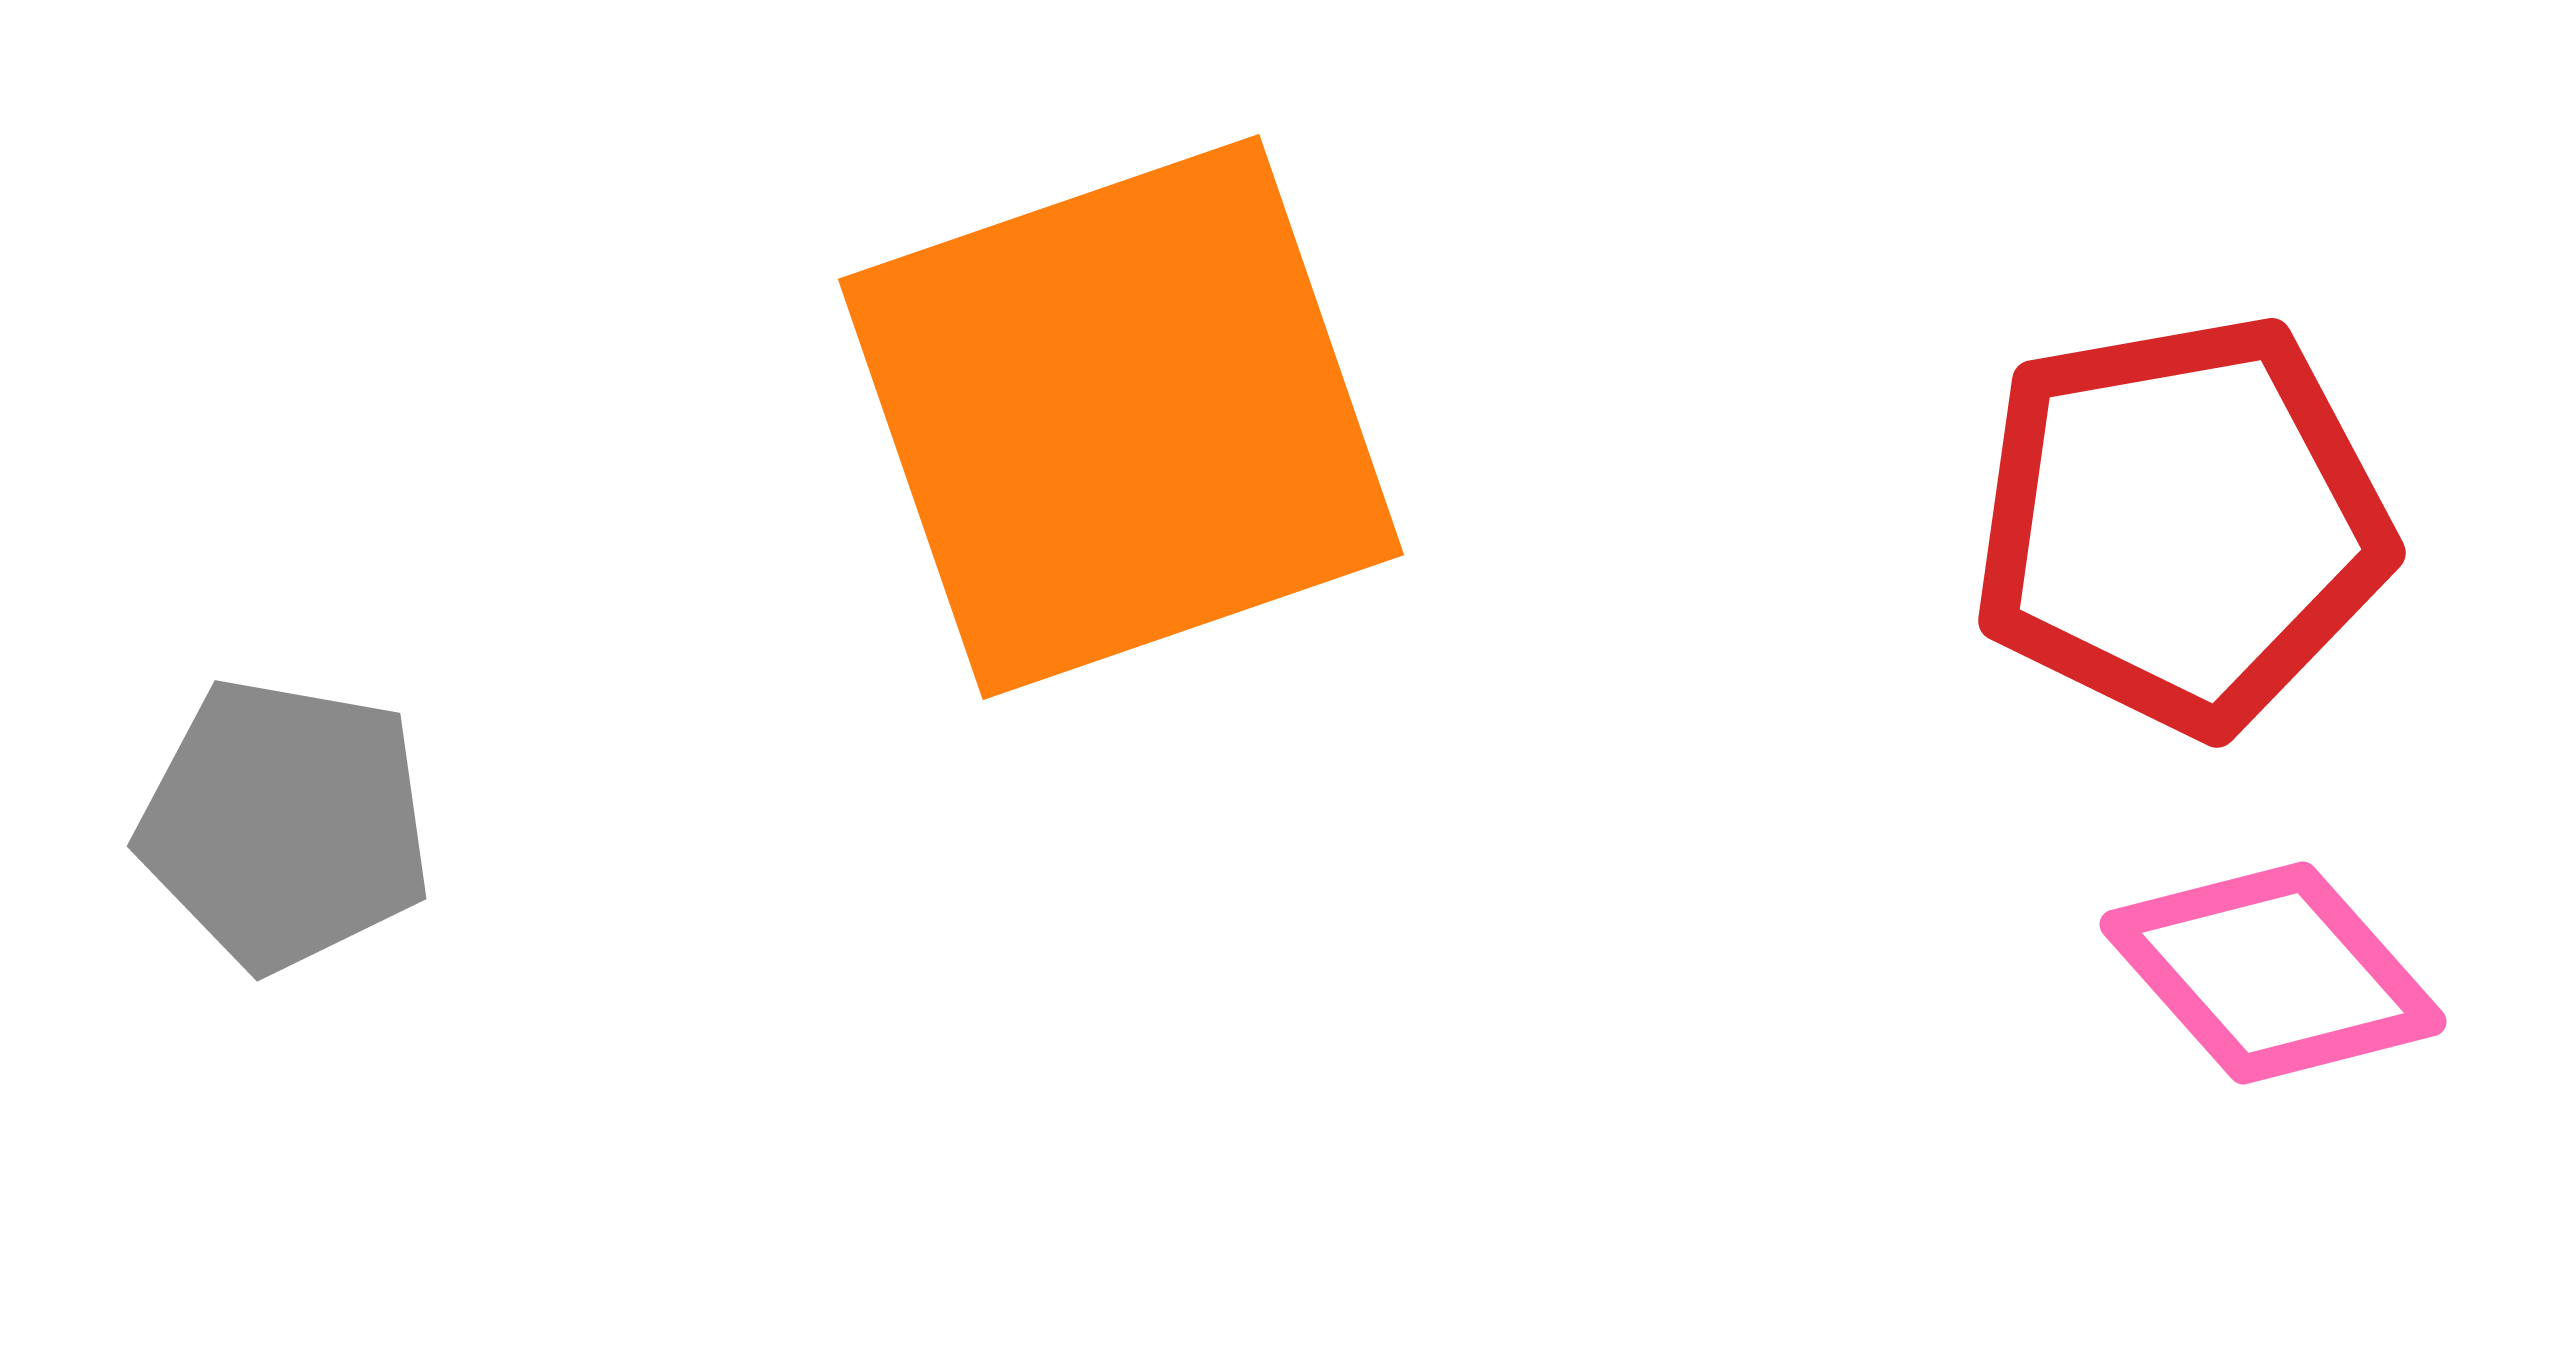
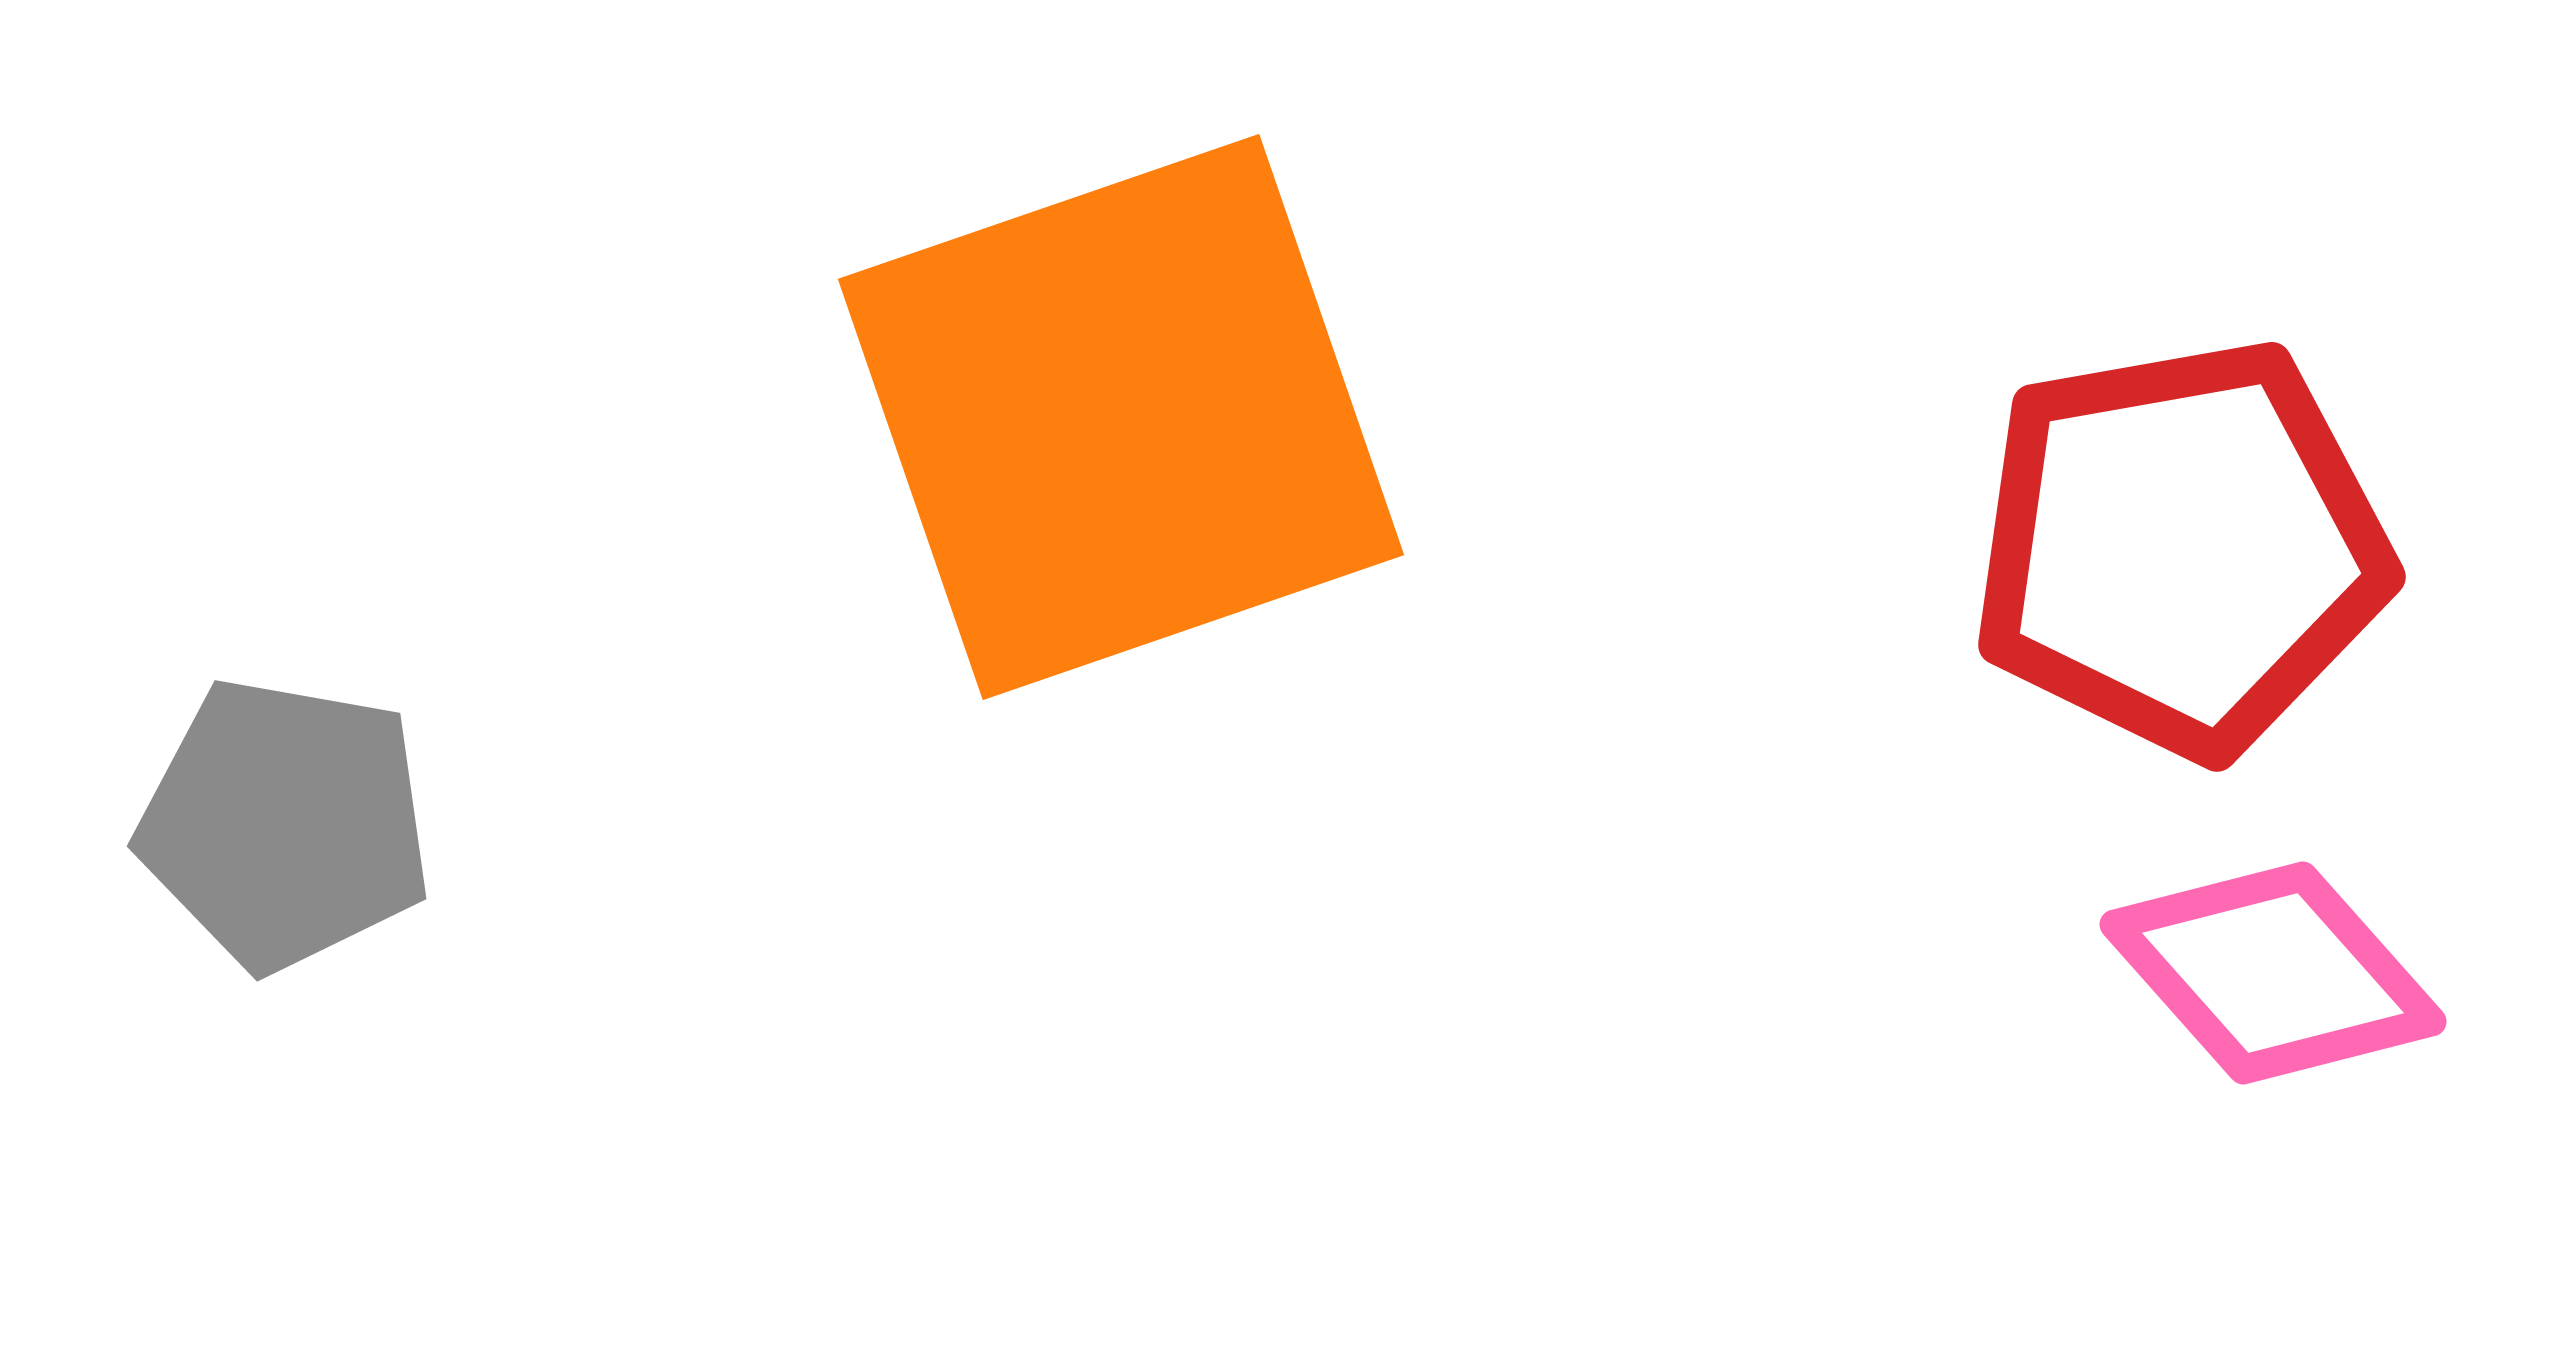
red pentagon: moved 24 px down
